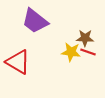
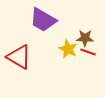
purple trapezoid: moved 8 px right, 1 px up; rotated 8 degrees counterclockwise
yellow star: moved 3 px left, 3 px up; rotated 18 degrees clockwise
red triangle: moved 1 px right, 5 px up
